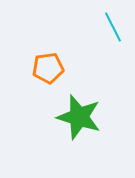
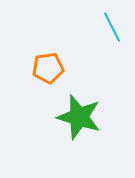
cyan line: moved 1 px left
